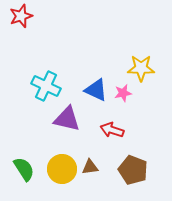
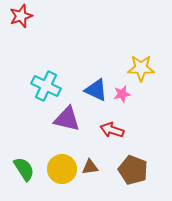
pink star: moved 1 px left, 1 px down
